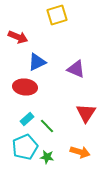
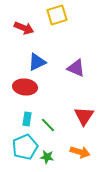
red arrow: moved 6 px right, 9 px up
purple triangle: moved 1 px up
red triangle: moved 2 px left, 3 px down
cyan rectangle: rotated 40 degrees counterclockwise
green line: moved 1 px right, 1 px up
